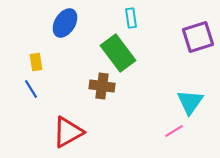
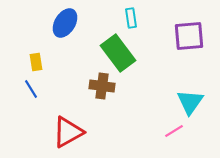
purple square: moved 9 px left, 1 px up; rotated 12 degrees clockwise
